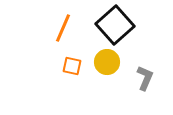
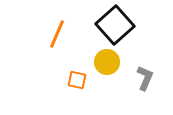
orange line: moved 6 px left, 6 px down
orange square: moved 5 px right, 14 px down
